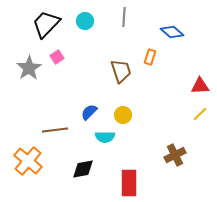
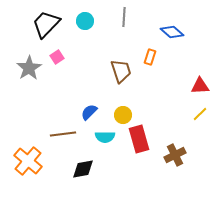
brown line: moved 8 px right, 4 px down
red rectangle: moved 10 px right, 44 px up; rotated 16 degrees counterclockwise
